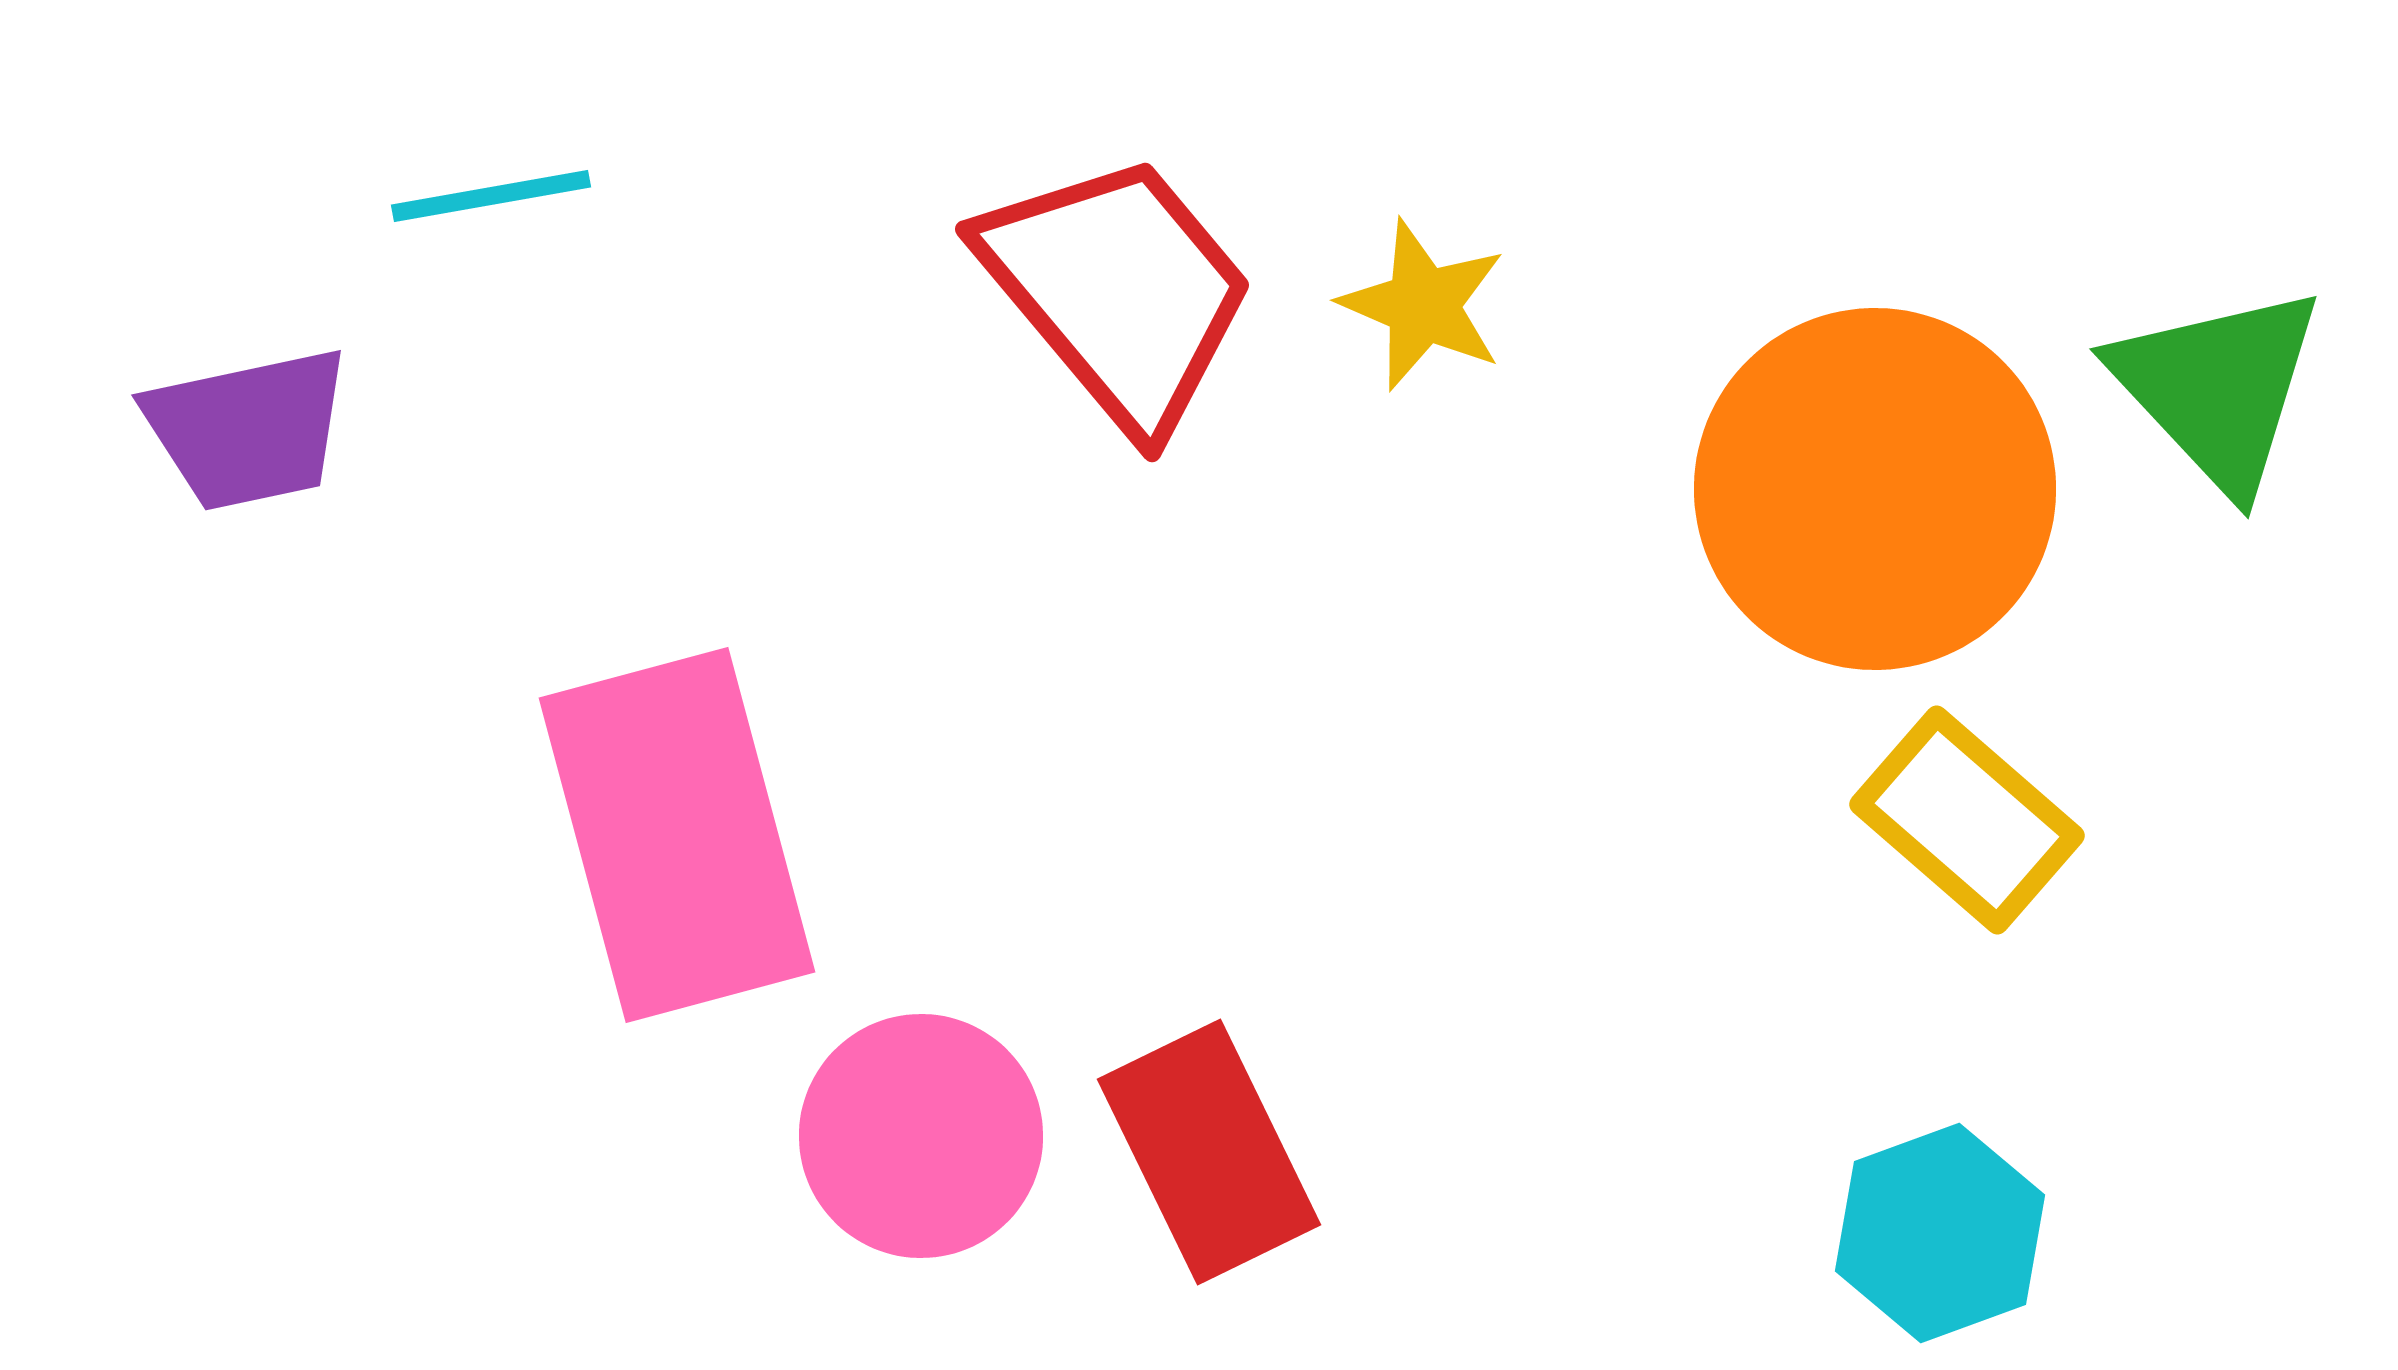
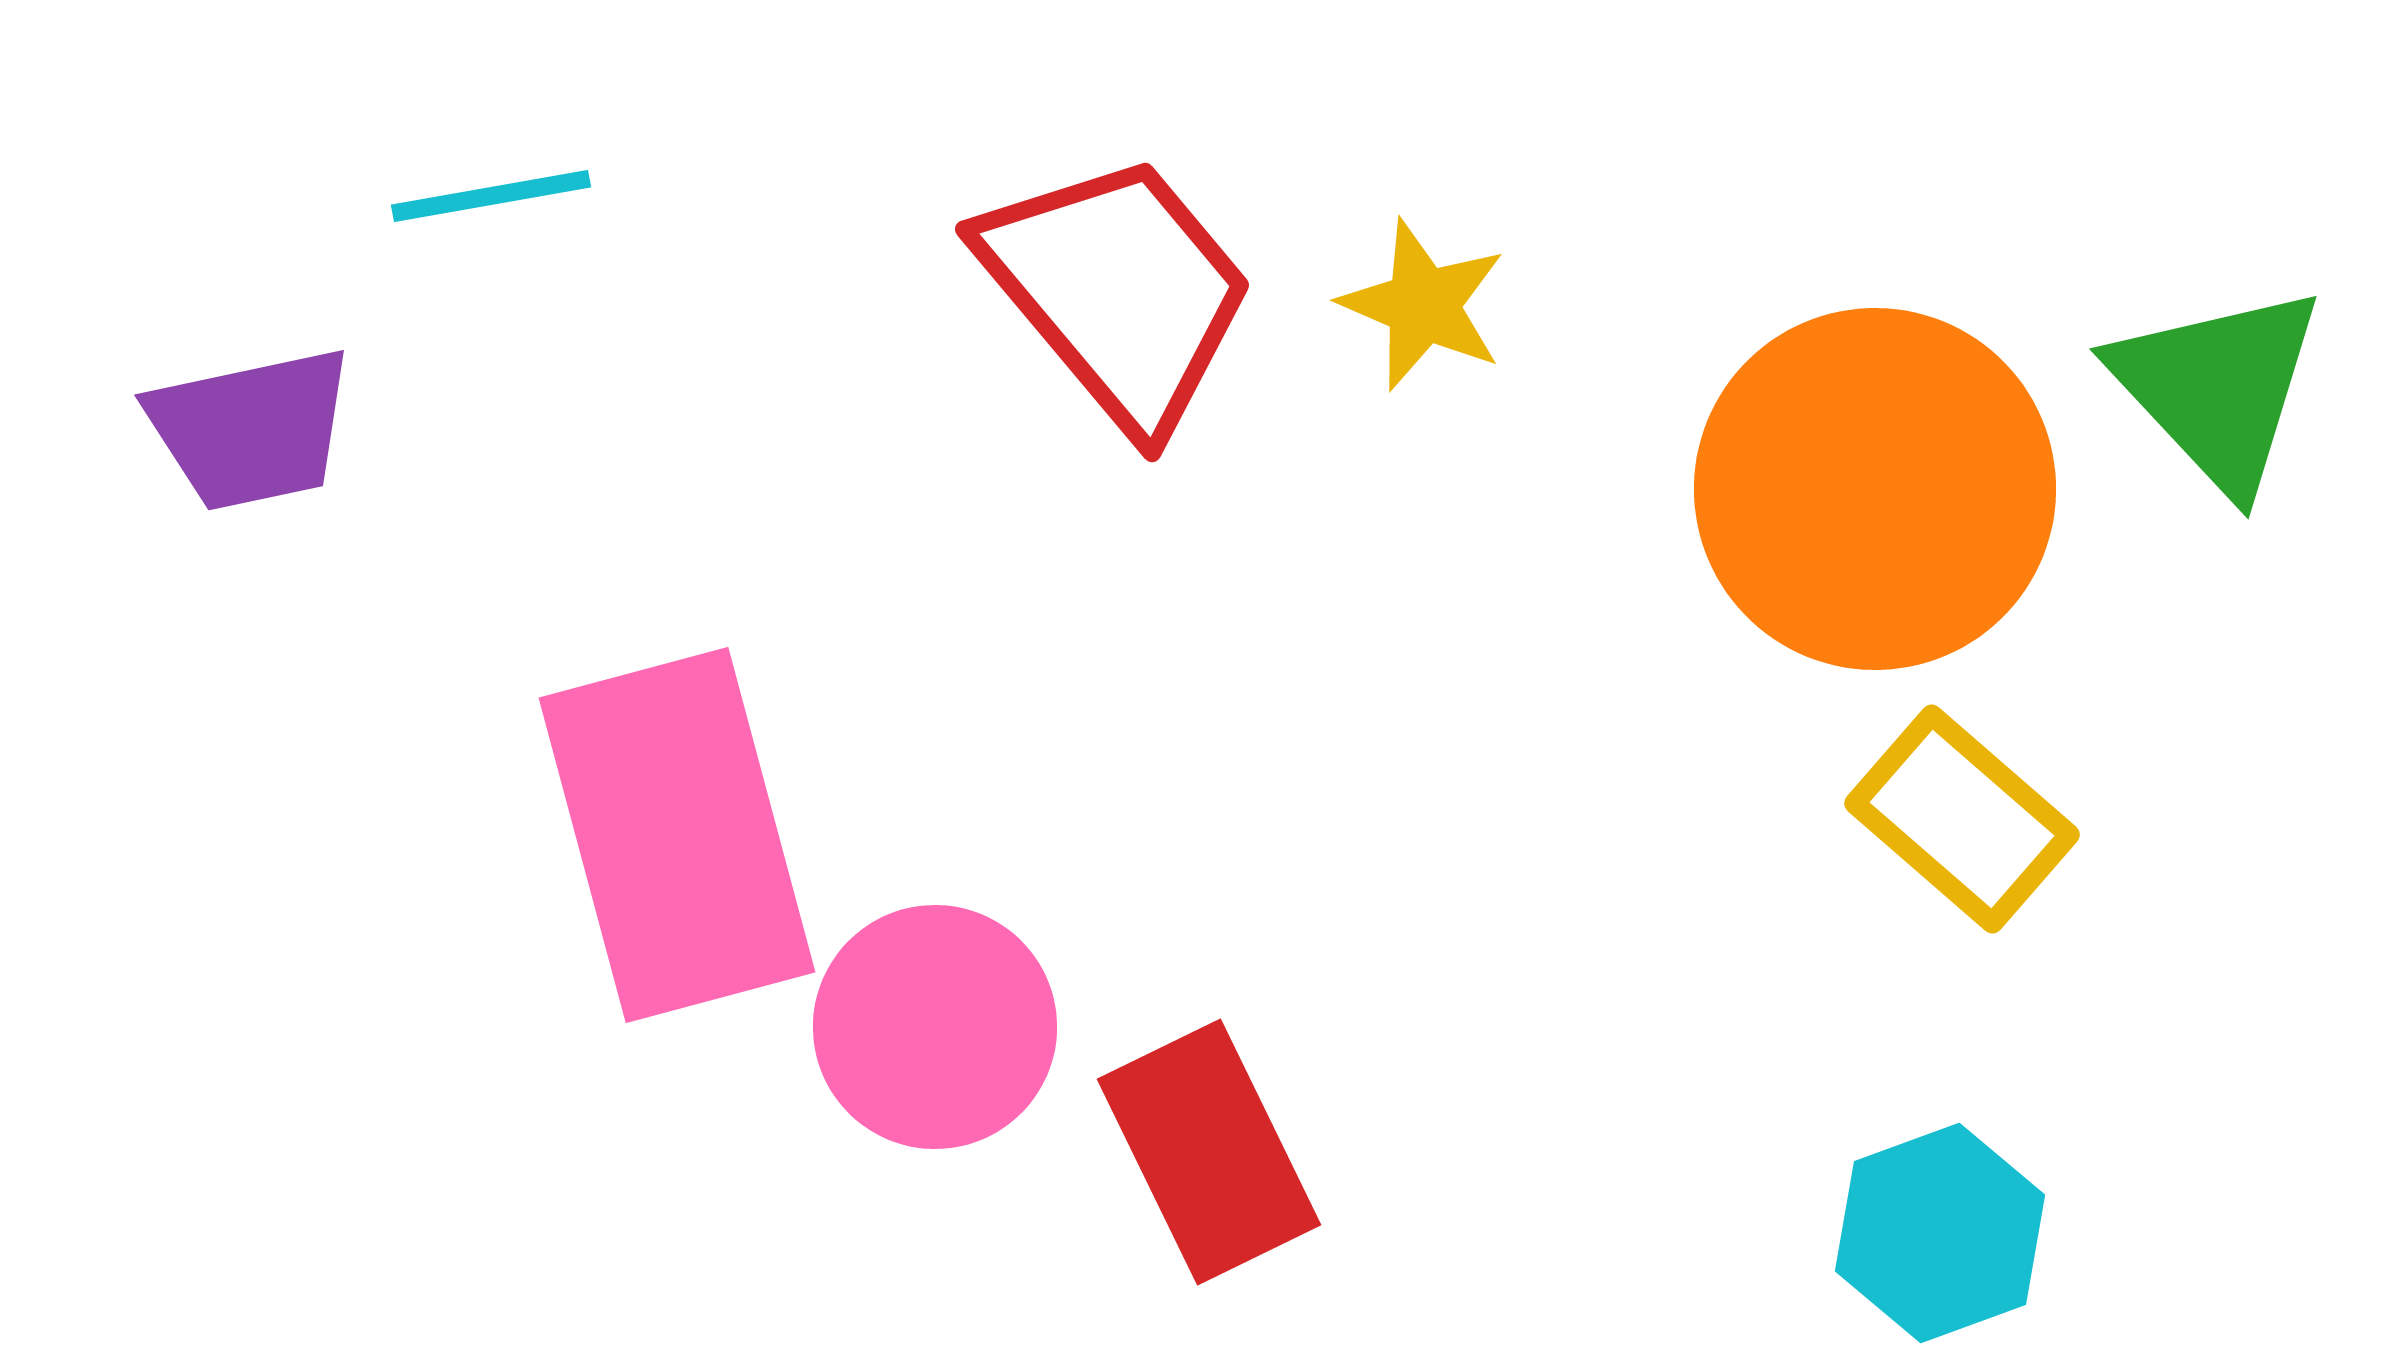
purple trapezoid: moved 3 px right
yellow rectangle: moved 5 px left, 1 px up
pink circle: moved 14 px right, 109 px up
